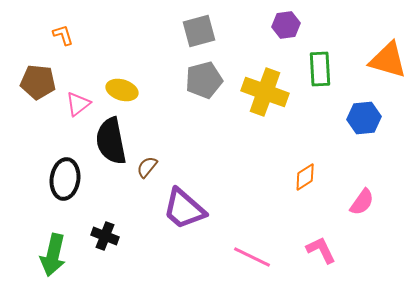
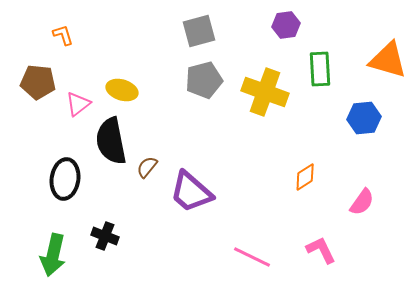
purple trapezoid: moved 7 px right, 17 px up
